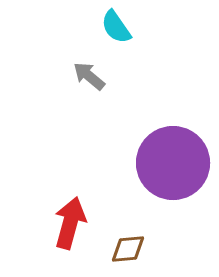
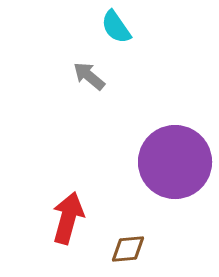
purple circle: moved 2 px right, 1 px up
red arrow: moved 2 px left, 5 px up
